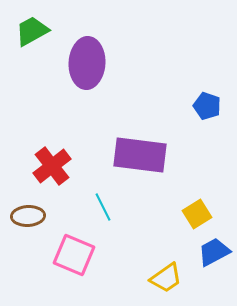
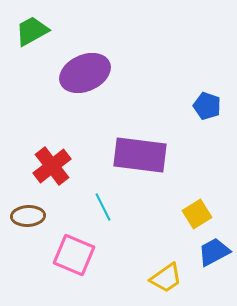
purple ellipse: moved 2 px left, 10 px down; rotated 63 degrees clockwise
